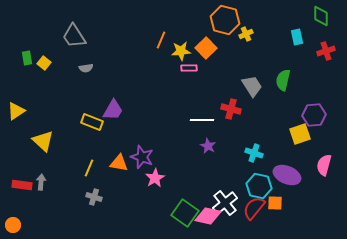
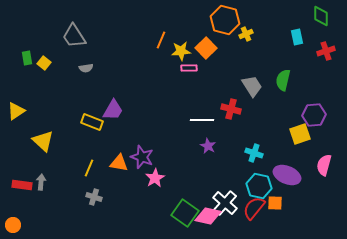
white cross at (225, 203): rotated 10 degrees counterclockwise
